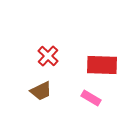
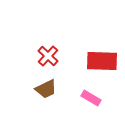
red rectangle: moved 4 px up
brown trapezoid: moved 5 px right, 2 px up
